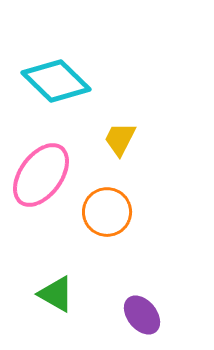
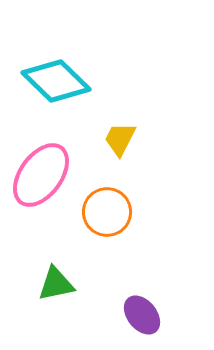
green triangle: moved 10 px up; rotated 42 degrees counterclockwise
